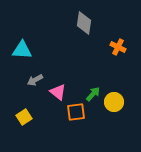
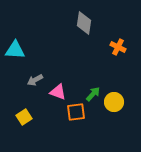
cyan triangle: moved 7 px left
pink triangle: rotated 18 degrees counterclockwise
